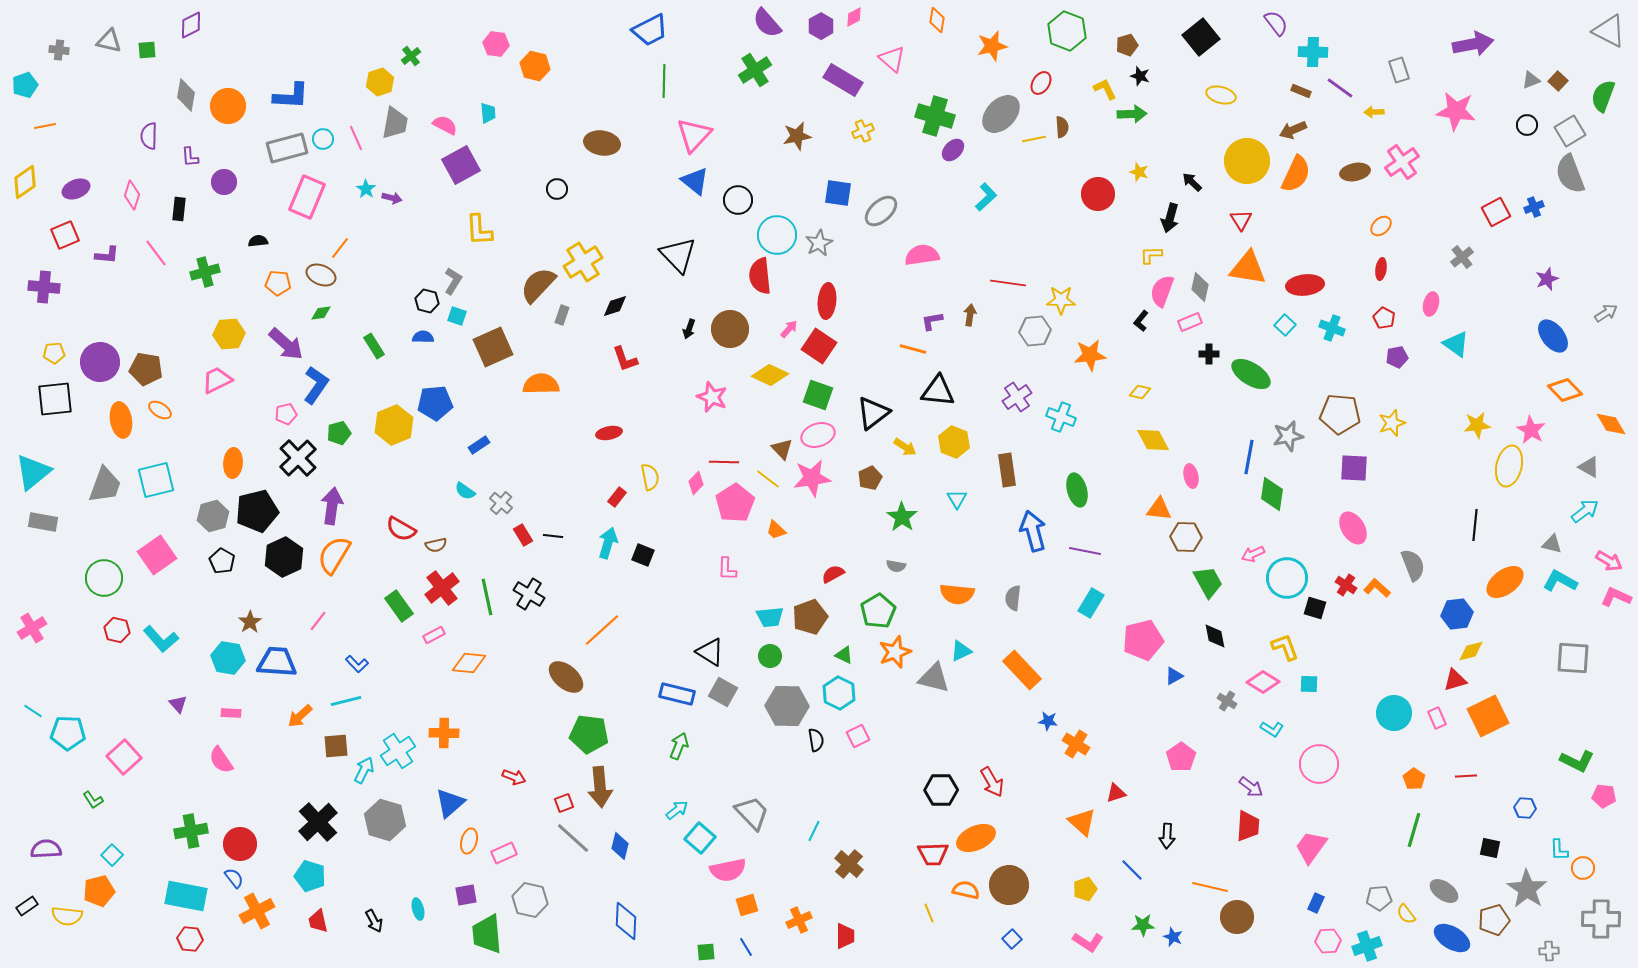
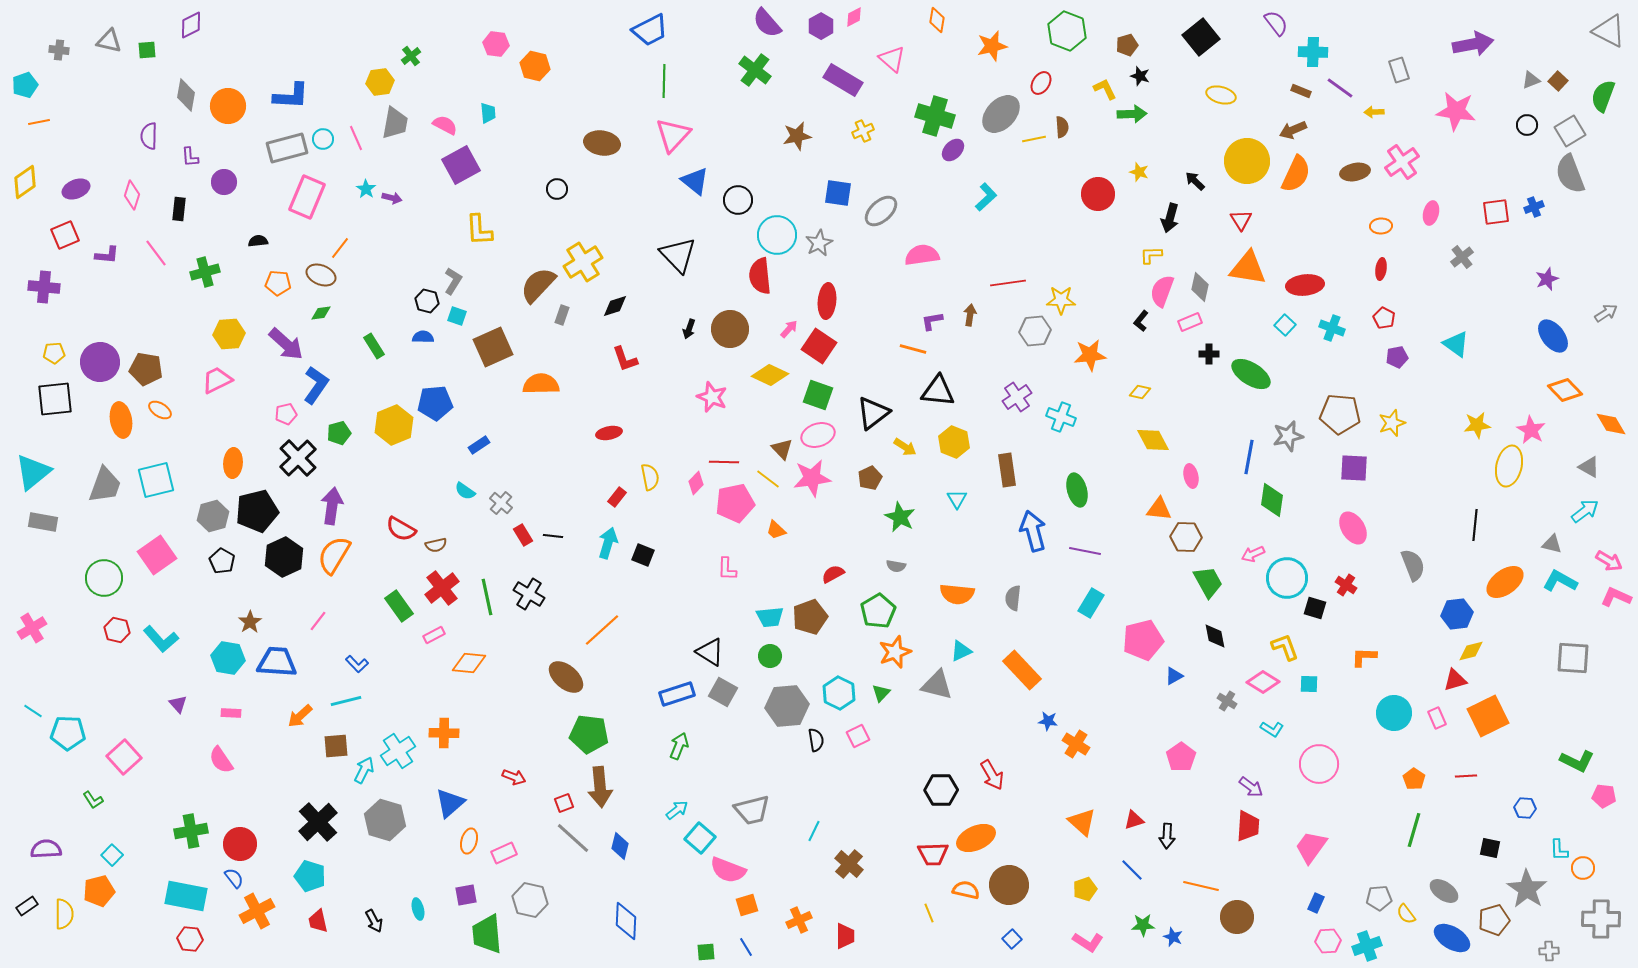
green cross at (755, 70): rotated 20 degrees counterclockwise
yellow hexagon at (380, 82): rotated 12 degrees clockwise
orange line at (45, 126): moved 6 px left, 4 px up
pink triangle at (694, 135): moved 21 px left
black arrow at (1192, 182): moved 3 px right, 1 px up
red square at (1496, 212): rotated 20 degrees clockwise
orange ellipse at (1381, 226): rotated 40 degrees clockwise
red line at (1008, 283): rotated 16 degrees counterclockwise
pink ellipse at (1431, 304): moved 91 px up
green diamond at (1272, 494): moved 6 px down
pink pentagon at (735, 503): rotated 21 degrees clockwise
green star at (902, 517): moved 2 px left; rotated 8 degrees counterclockwise
orange L-shape at (1377, 588): moved 13 px left, 69 px down; rotated 40 degrees counterclockwise
green triangle at (844, 655): moved 37 px right, 38 px down; rotated 48 degrees clockwise
gray triangle at (934, 678): moved 3 px right, 7 px down
blue rectangle at (677, 694): rotated 32 degrees counterclockwise
gray hexagon at (787, 706): rotated 6 degrees counterclockwise
red arrow at (992, 782): moved 7 px up
red triangle at (1116, 793): moved 18 px right, 27 px down
gray trapezoid at (752, 813): moved 3 px up; rotated 120 degrees clockwise
pink semicircle at (728, 870): rotated 33 degrees clockwise
orange line at (1210, 887): moved 9 px left, 1 px up
yellow semicircle at (67, 916): moved 3 px left, 2 px up; rotated 96 degrees counterclockwise
